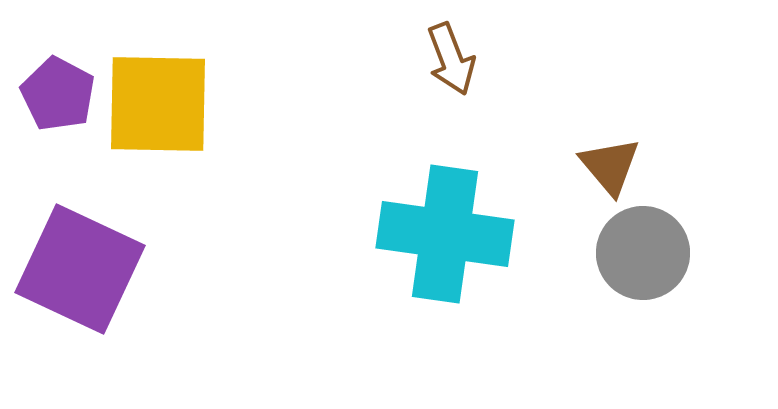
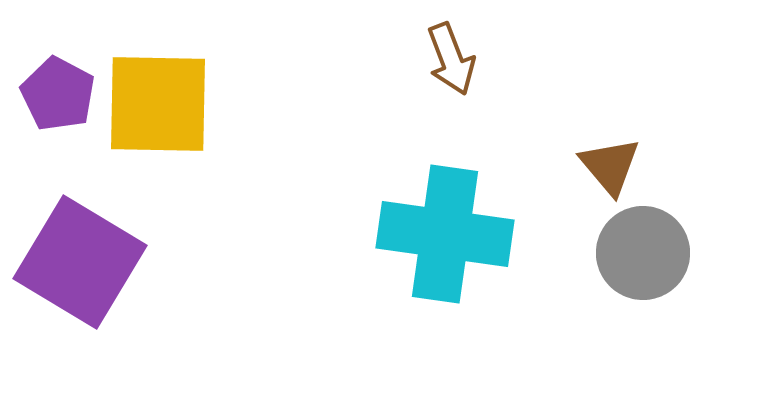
purple square: moved 7 px up; rotated 6 degrees clockwise
